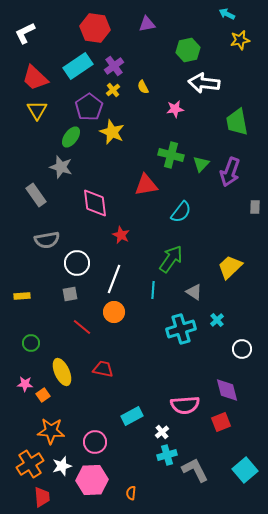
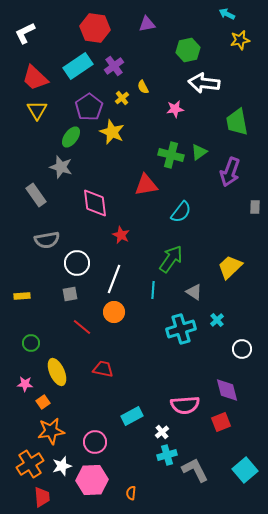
yellow cross at (113, 90): moved 9 px right, 8 px down
green triangle at (201, 164): moved 2 px left, 12 px up; rotated 12 degrees clockwise
yellow ellipse at (62, 372): moved 5 px left
orange square at (43, 395): moved 7 px down
orange star at (51, 431): rotated 12 degrees counterclockwise
